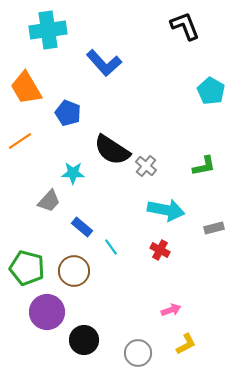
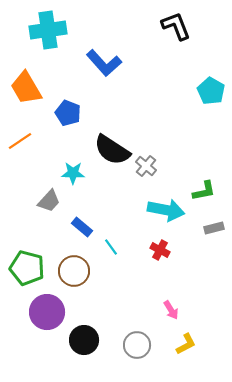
black L-shape: moved 9 px left
green L-shape: moved 25 px down
pink arrow: rotated 78 degrees clockwise
gray circle: moved 1 px left, 8 px up
